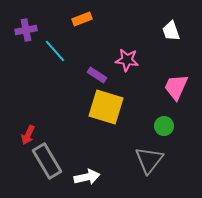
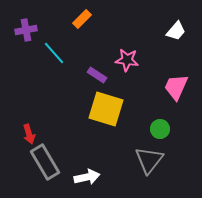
orange rectangle: rotated 24 degrees counterclockwise
white trapezoid: moved 5 px right; rotated 120 degrees counterclockwise
cyan line: moved 1 px left, 2 px down
yellow square: moved 2 px down
green circle: moved 4 px left, 3 px down
red arrow: moved 1 px right, 1 px up; rotated 42 degrees counterclockwise
gray rectangle: moved 2 px left, 1 px down
